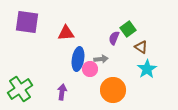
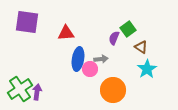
purple arrow: moved 25 px left
